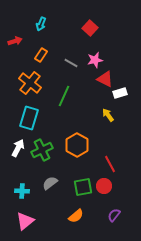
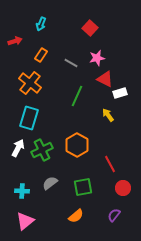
pink star: moved 2 px right, 2 px up
green line: moved 13 px right
red circle: moved 19 px right, 2 px down
